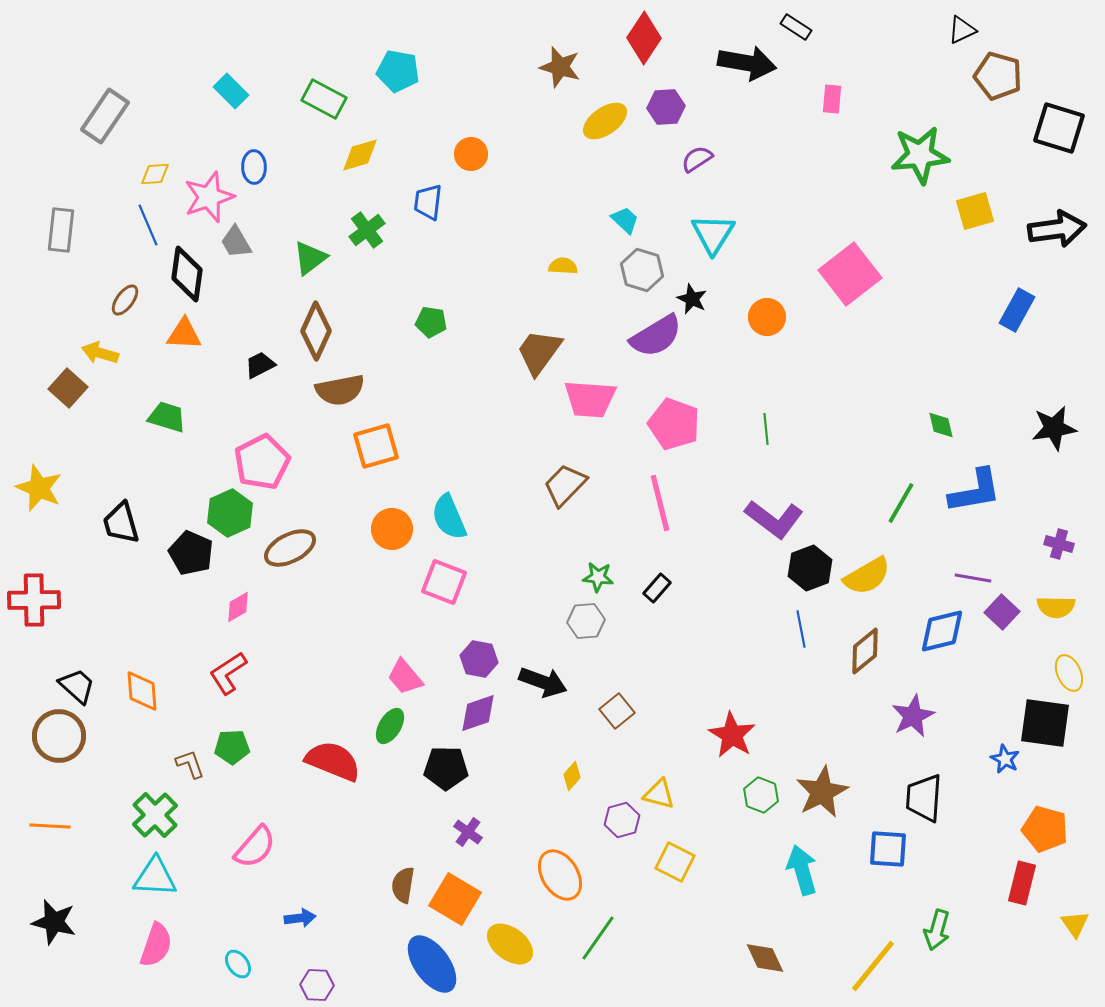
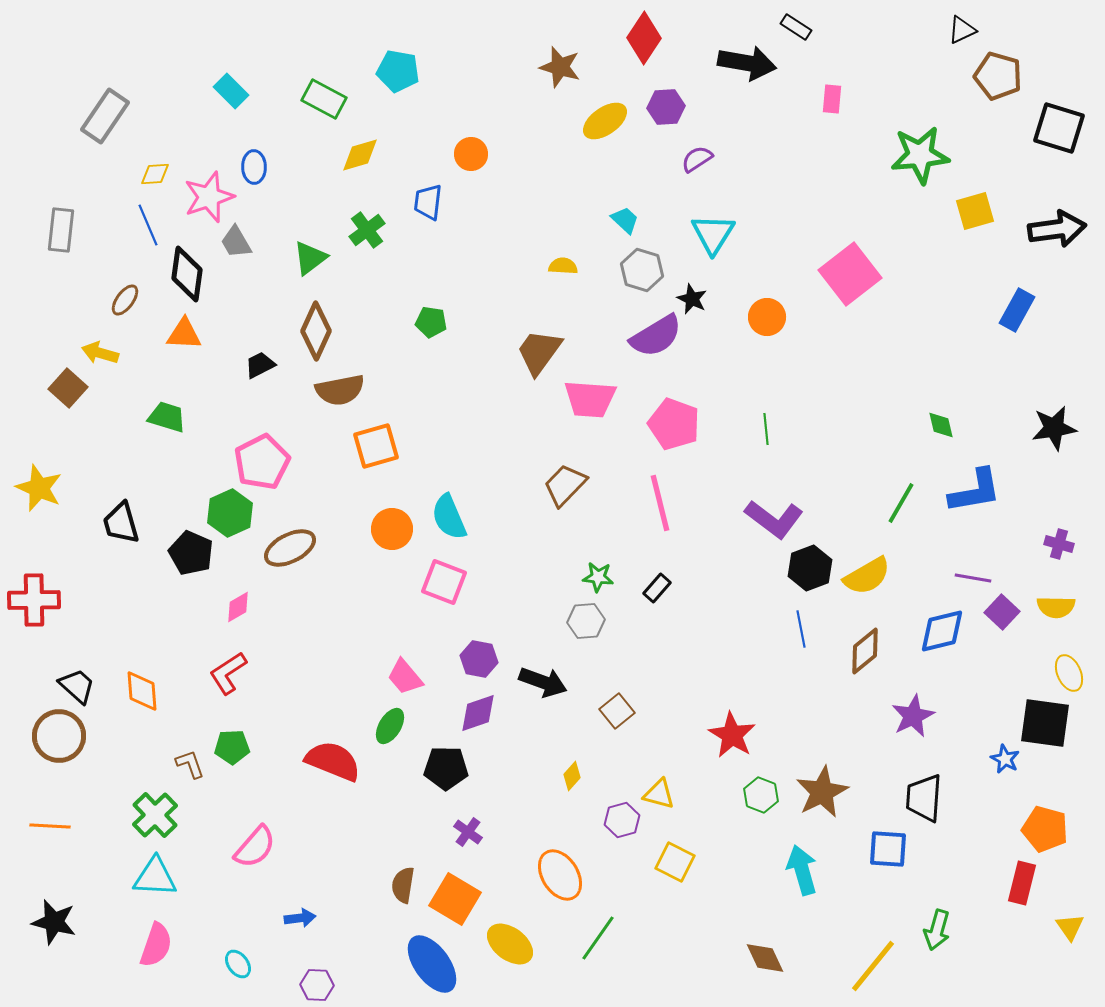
yellow triangle at (1075, 924): moved 5 px left, 3 px down
